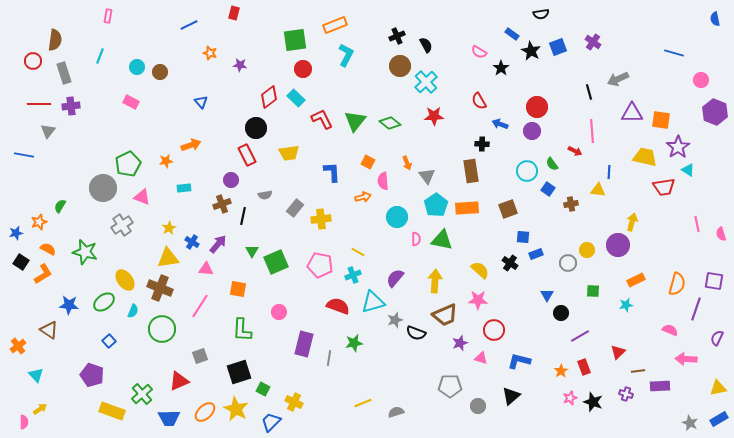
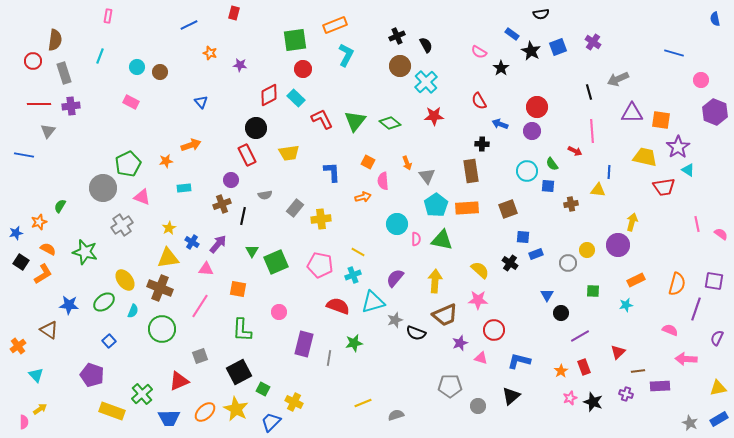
red diamond at (269, 97): moved 2 px up; rotated 10 degrees clockwise
blue square at (548, 189): moved 3 px up; rotated 32 degrees counterclockwise
cyan circle at (397, 217): moved 7 px down
pink semicircle at (721, 234): rotated 144 degrees clockwise
black square at (239, 372): rotated 10 degrees counterclockwise
gray semicircle at (396, 412): moved 3 px down
